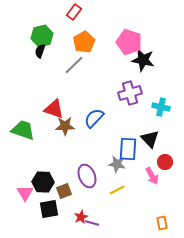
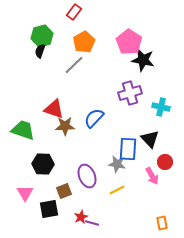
pink pentagon: rotated 15 degrees clockwise
black hexagon: moved 18 px up
